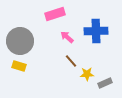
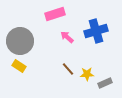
blue cross: rotated 15 degrees counterclockwise
brown line: moved 3 px left, 8 px down
yellow rectangle: rotated 16 degrees clockwise
